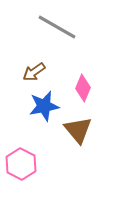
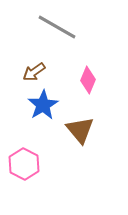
pink diamond: moved 5 px right, 8 px up
blue star: moved 1 px left, 1 px up; rotated 20 degrees counterclockwise
brown triangle: moved 2 px right
pink hexagon: moved 3 px right
